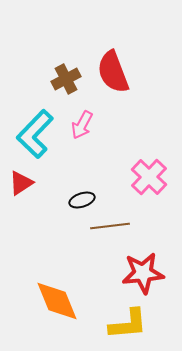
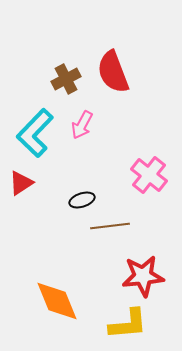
cyan L-shape: moved 1 px up
pink cross: moved 2 px up; rotated 6 degrees counterclockwise
red star: moved 3 px down
